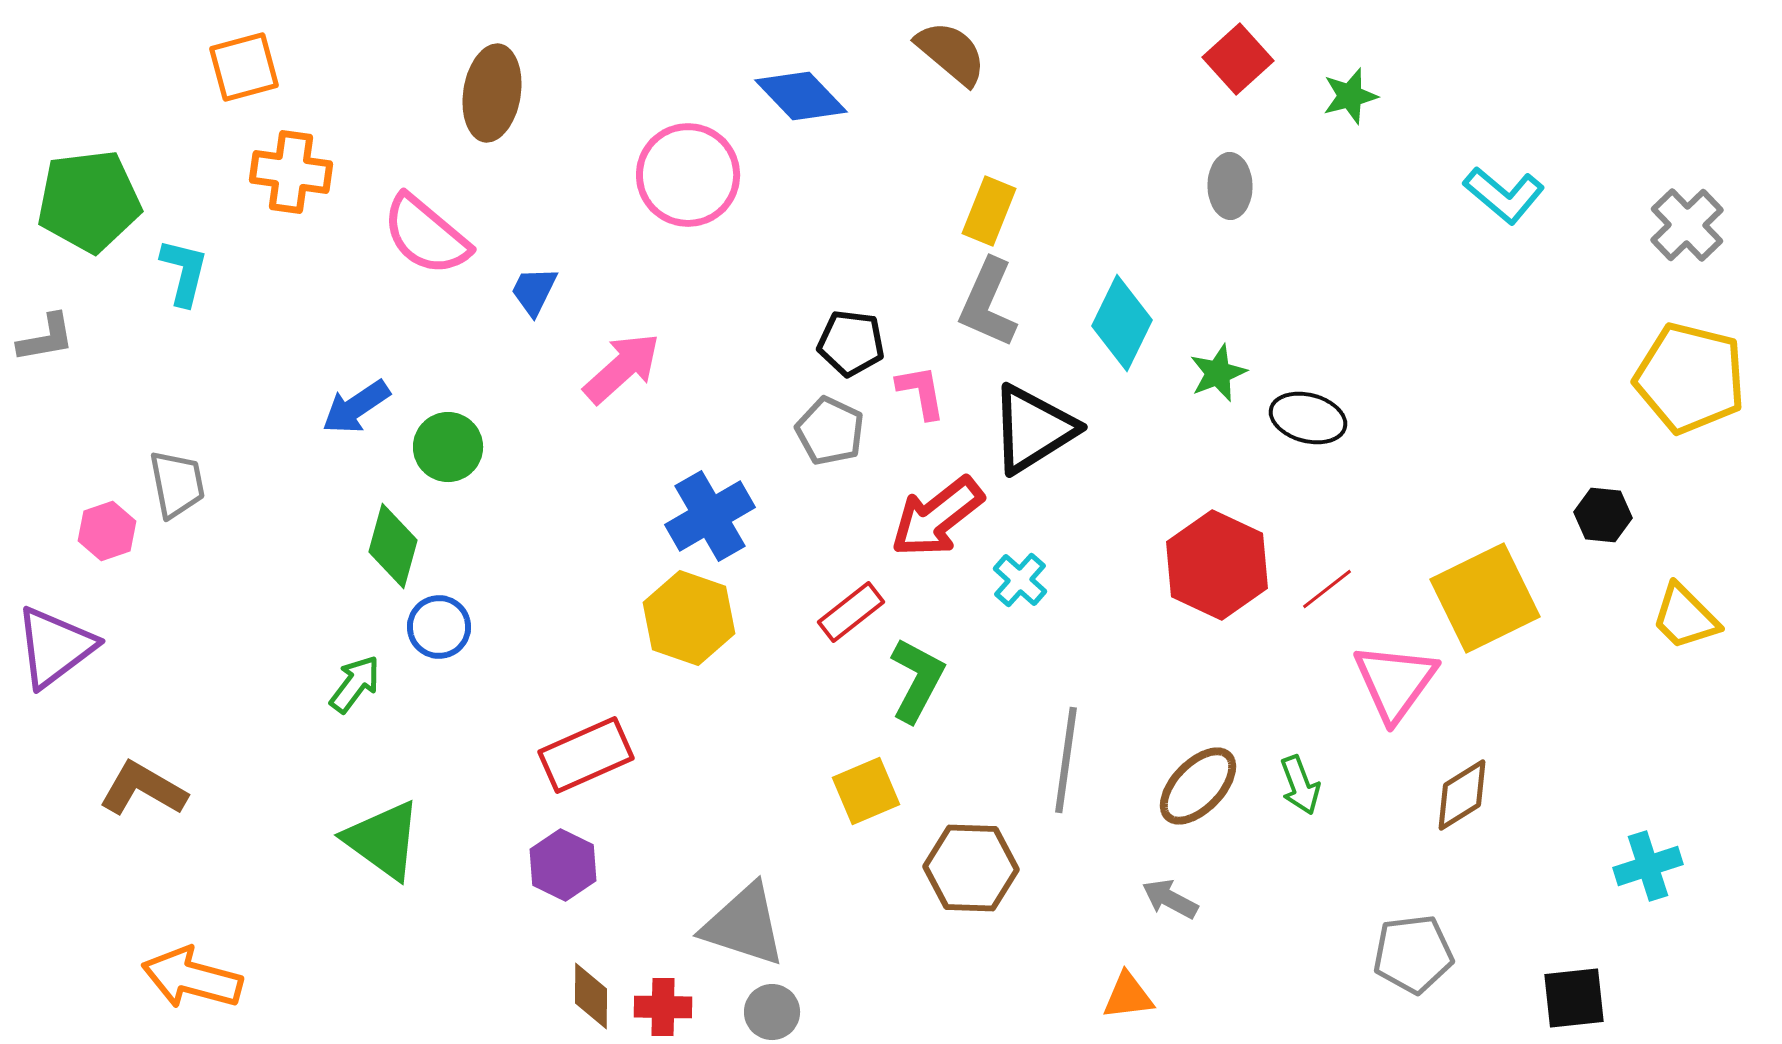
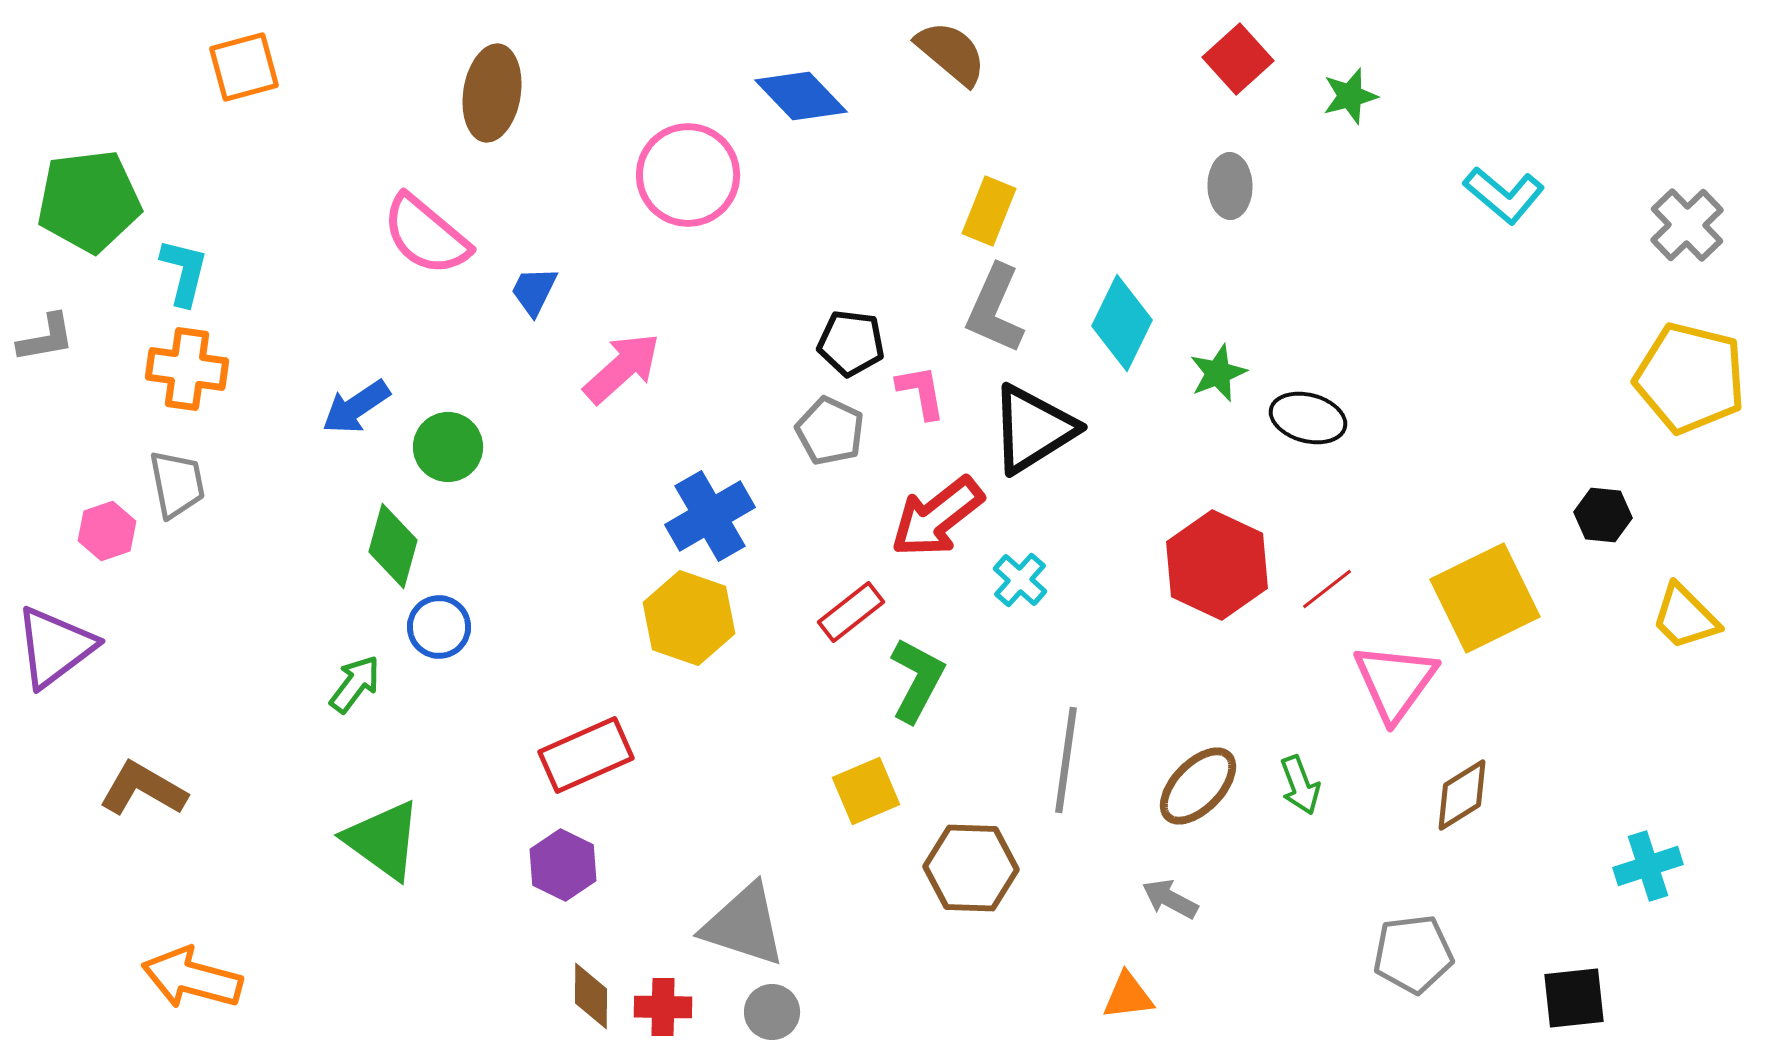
orange cross at (291, 172): moved 104 px left, 197 px down
gray L-shape at (988, 303): moved 7 px right, 6 px down
